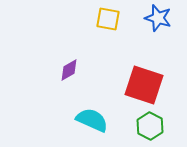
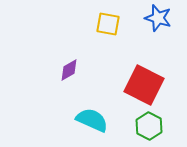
yellow square: moved 5 px down
red square: rotated 9 degrees clockwise
green hexagon: moved 1 px left
